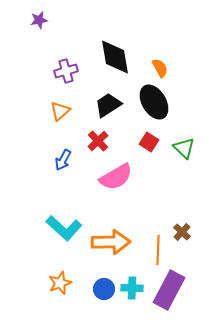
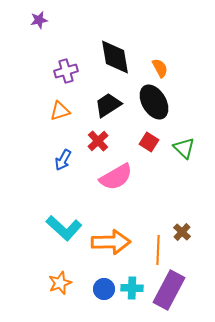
orange triangle: rotated 25 degrees clockwise
